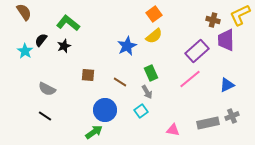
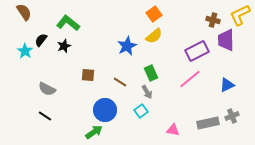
purple rectangle: rotated 15 degrees clockwise
